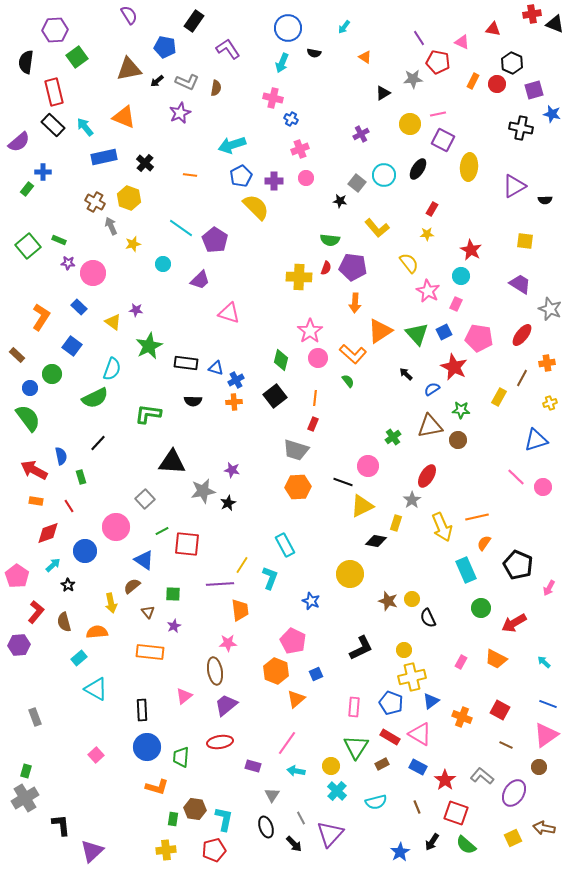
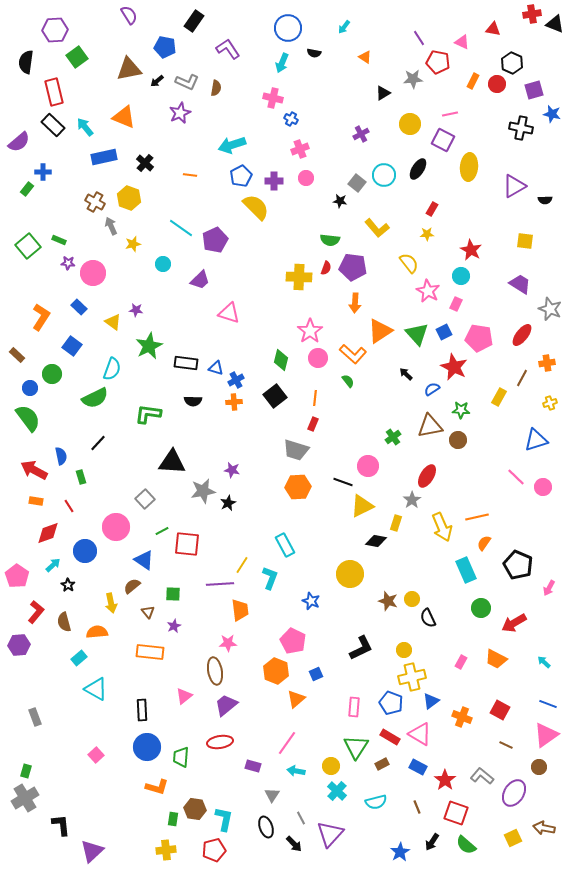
pink line at (438, 114): moved 12 px right
purple pentagon at (215, 240): rotated 15 degrees clockwise
